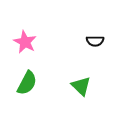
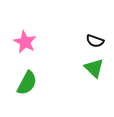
black semicircle: rotated 18 degrees clockwise
green triangle: moved 13 px right, 18 px up
